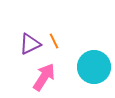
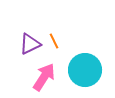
cyan circle: moved 9 px left, 3 px down
